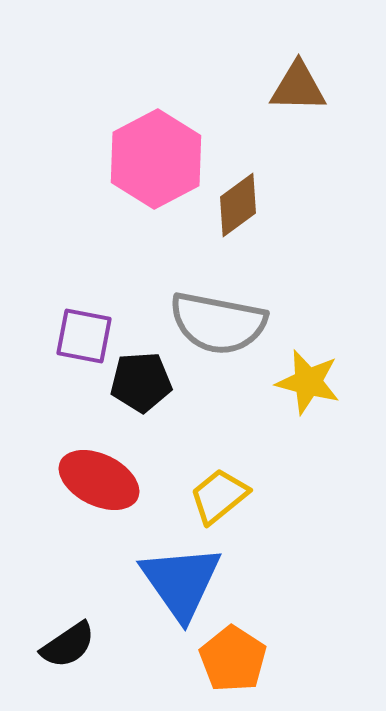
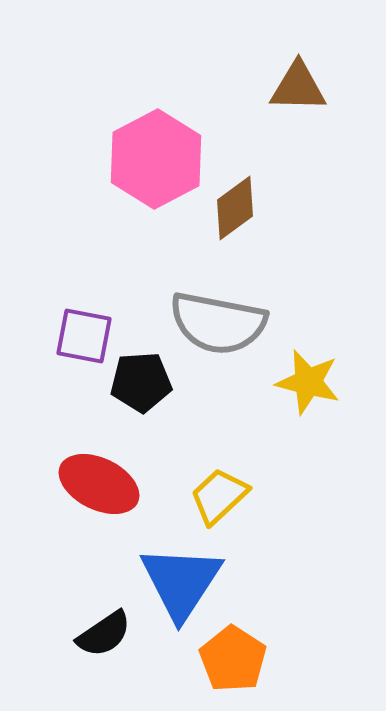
brown diamond: moved 3 px left, 3 px down
red ellipse: moved 4 px down
yellow trapezoid: rotated 4 degrees counterclockwise
blue triangle: rotated 8 degrees clockwise
black semicircle: moved 36 px right, 11 px up
